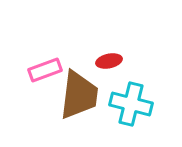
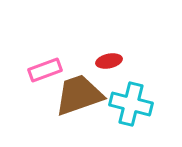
brown trapezoid: rotated 116 degrees counterclockwise
